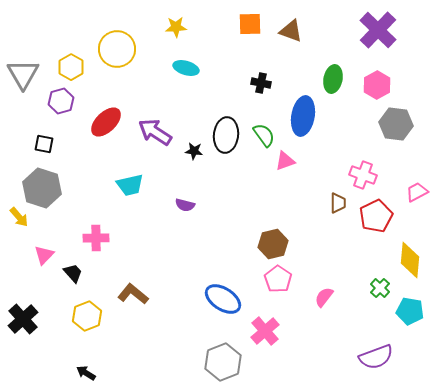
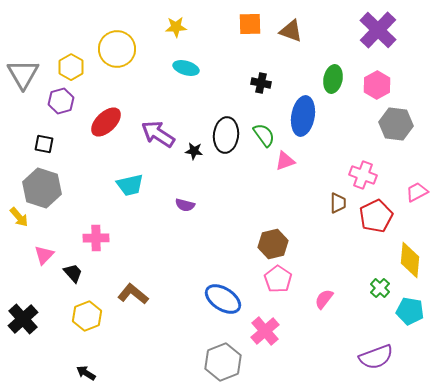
purple arrow at (155, 132): moved 3 px right, 2 px down
pink semicircle at (324, 297): moved 2 px down
